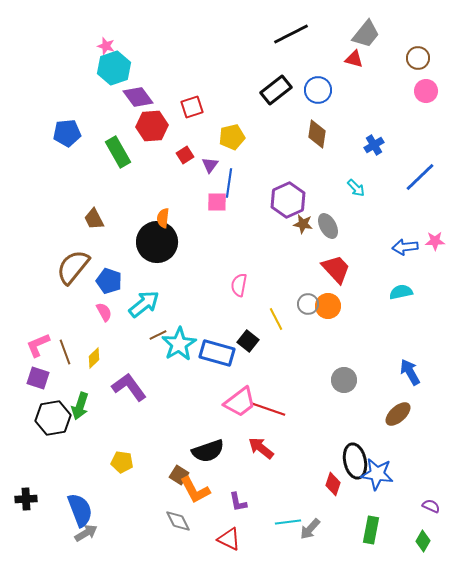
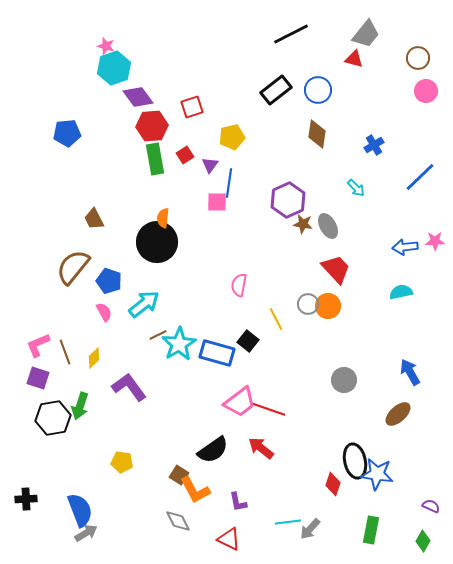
green rectangle at (118, 152): moved 37 px right, 7 px down; rotated 20 degrees clockwise
black semicircle at (208, 451): moved 5 px right, 1 px up; rotated 16 degrees counterclockwise
